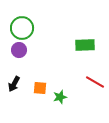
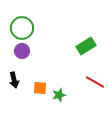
green rectangle: moved 1 px right, 1 px down; rotated 30 degrees counterclockwise
purple circle: moved 3 px right, 1 px down
black arrow: moved 4 px up; rotated 42 degrees counterclockwise
green star: moved 1 px left, 2 px up
